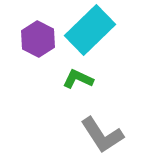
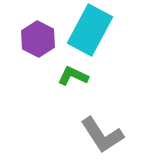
cyan rectangle: rotated 18 degrees counterclockwise
green L-shape: moved 5 px left, 3 px up
